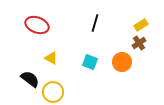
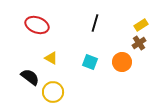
black semicircle: moved 2 px up
